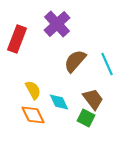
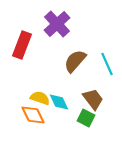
red rectangle: moved 5 px right, 6 px down
yellow semicircle: moved 7 px right, 8 px down; rotated 42 degrees counterclockwise
